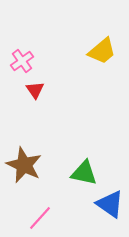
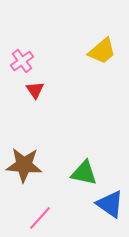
brown star: rotated 21 degrees counterclockwise
